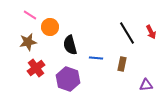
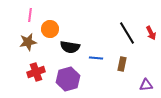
pink line: rotated 64 degrees clockwise
orange circle: moved 2 px down
red arrow: moved 1 px down
black semicircle: moved 2 px down; rotated 66 degrees counterclockwise
red cross: moved 4 px down; rotated 18 degrees clockwise
purple hexagon: rotated 25 degrees clockwise
